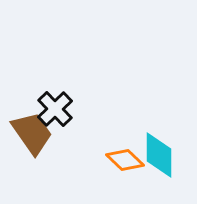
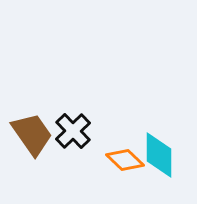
black cross: moved 18 px right, 22 px down
brown trapezoid: moved 1 px down
